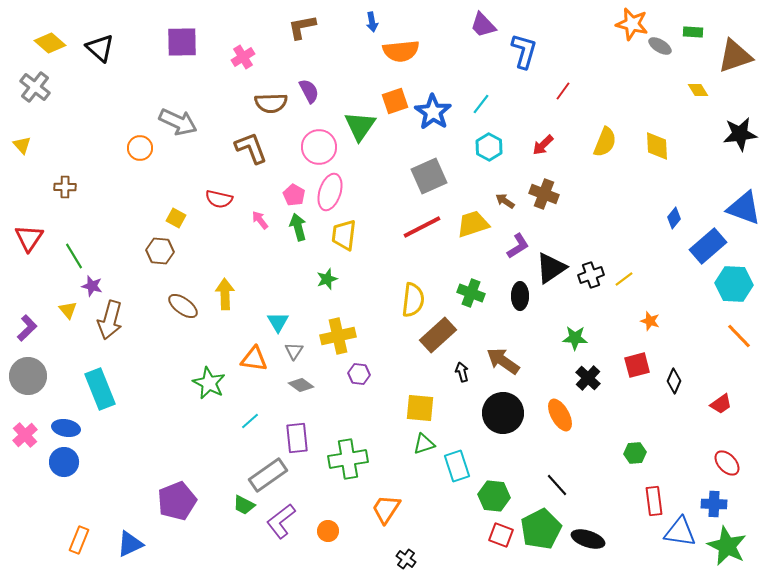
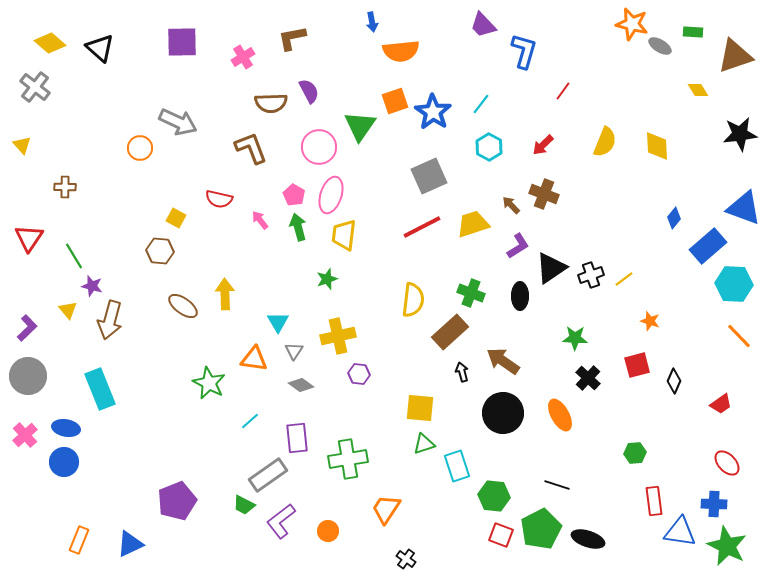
brown L-shape at (302, 27): moved 10 px left, 11 px down
pink ellipse at (330, 192): moved 1 px right, 3 px down
brown arrow at (505, 201): moved 6 px right, 4 px down; rotated 12 degrees clockwise
brown rectangle at (438, 335): moved 12 px right, 3 px up
black line at (557, 485): rotated 30 degrees counterclockwise
